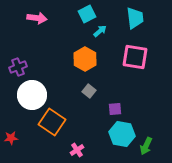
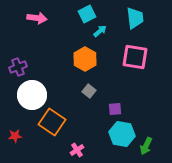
red star: moved 4 px right, 2 px up
